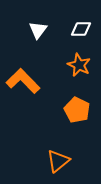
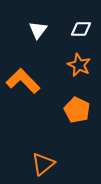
orange triangle: moved 15 px left, 3 px down
